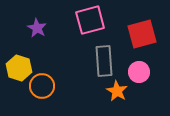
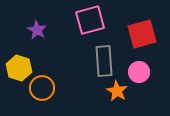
purple star: moved 2 px down
orange circle: moved 2 px down
